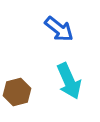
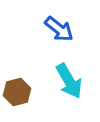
cyan arrow: rotated 6 degrees counterclockwise
